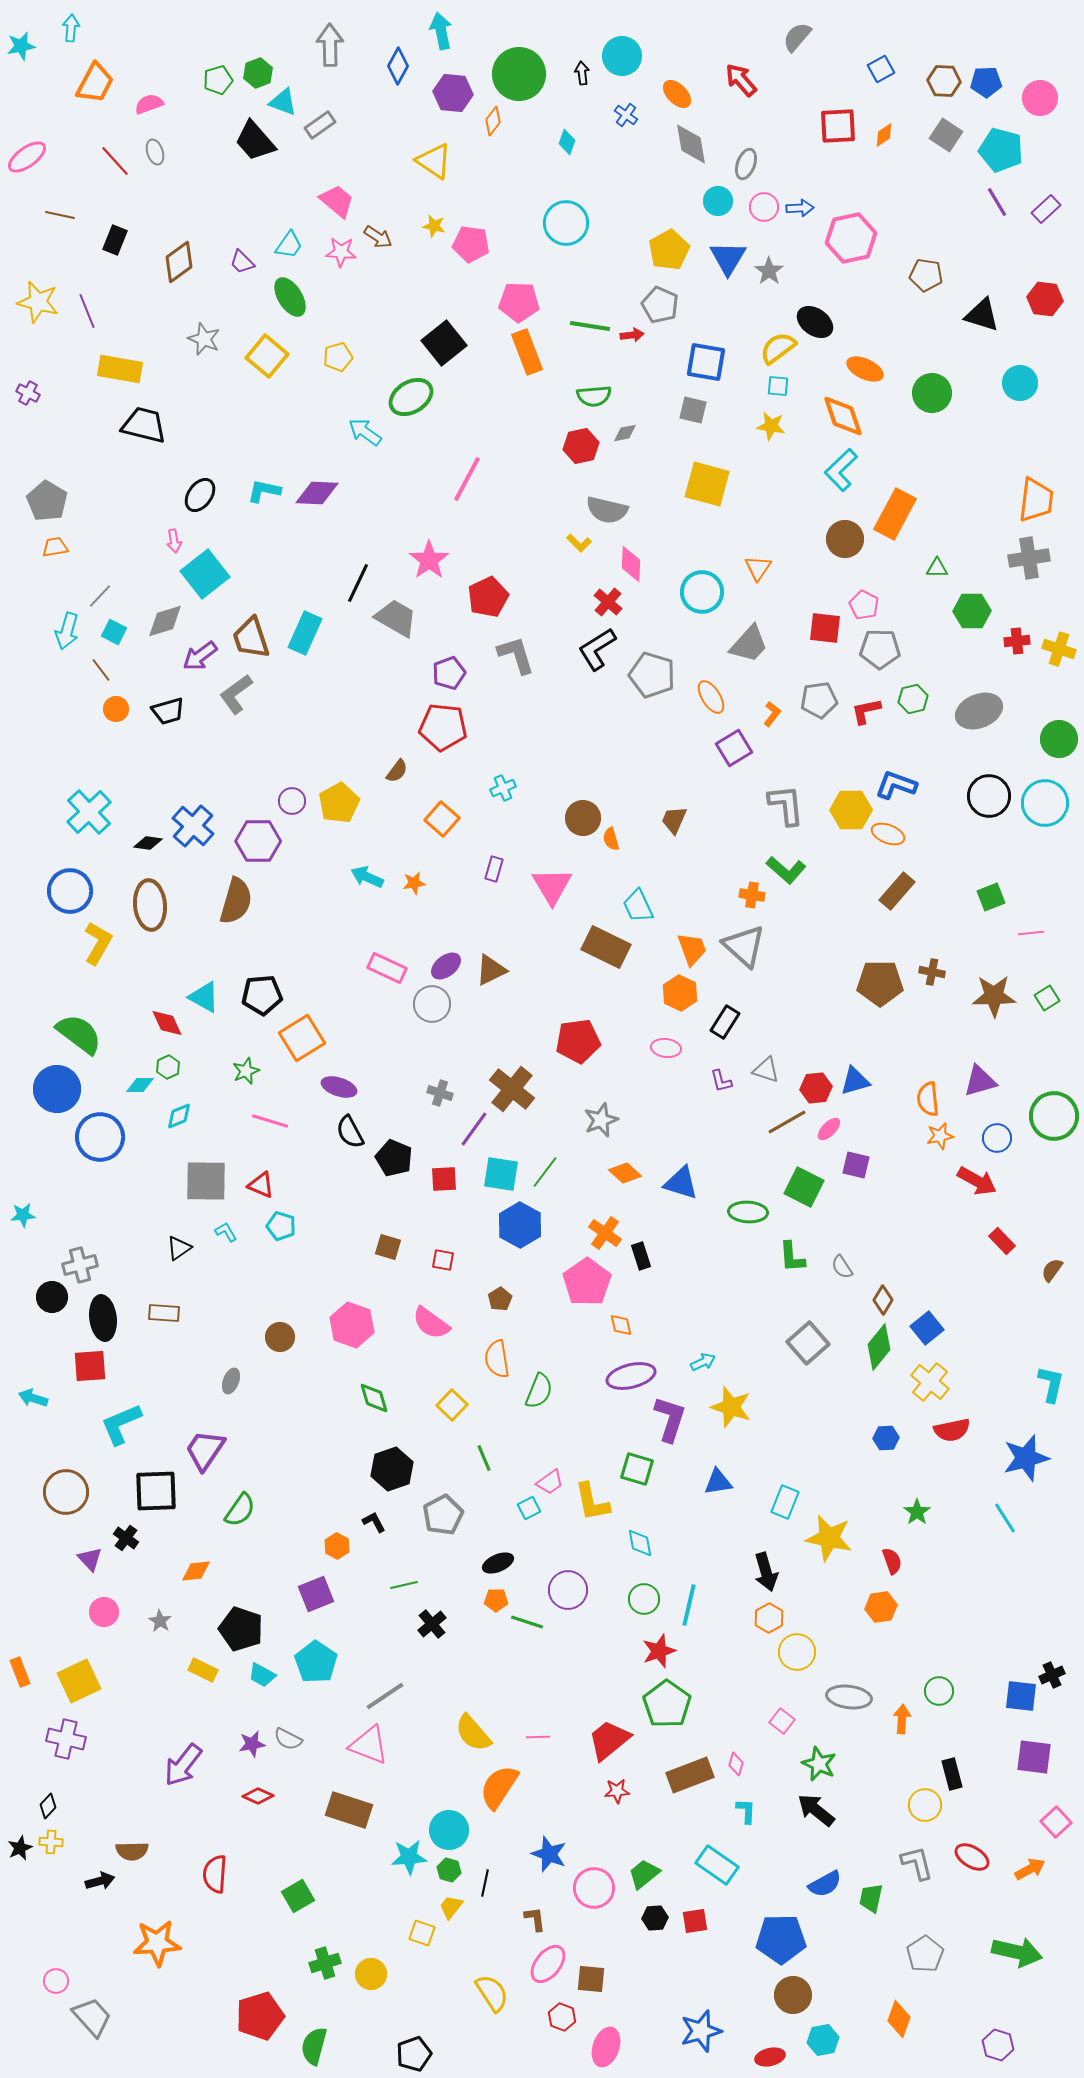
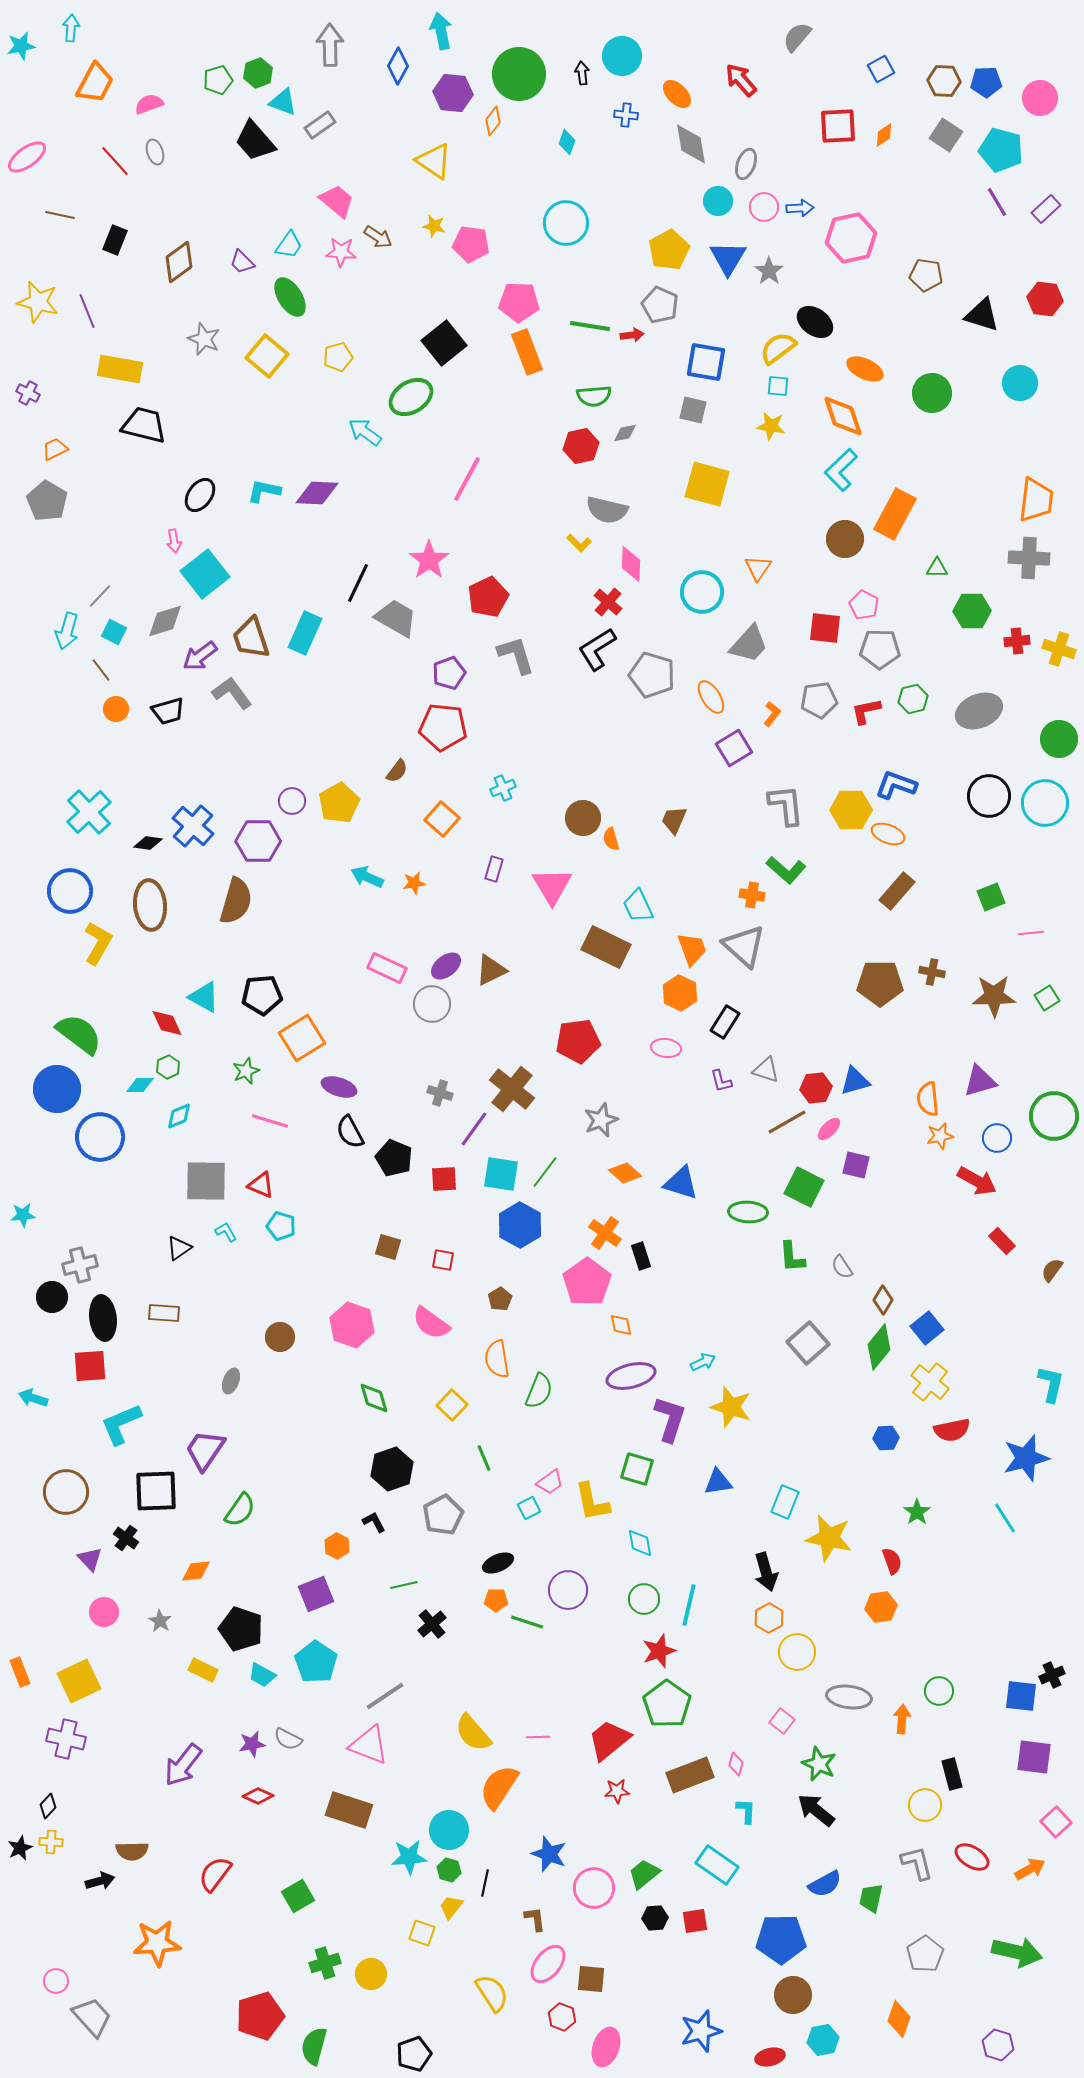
blue cross at (626, 115): rotated 30 degrees counterclockwise
orange trapezoid at (55, 547): moved 98 px up; rotated 16 degrees counterclockwise
gray cross at (1029, 558): rotated 12 degrees clockwise
gray L-shape at (236, 694): moved 4 px left, 1 px up; rotated 90 degrees clockwise
red semicircle at (215, 1874): rotated 33 degrees clockwise
